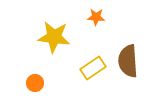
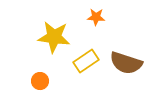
brown semicircle: moved 2 px left, 2 px down; rotated 68 degrees counterclockwise
yellow rectangle: moved 7 px left, 7 px up
orange circle: moved 5 px right, 2 px up
